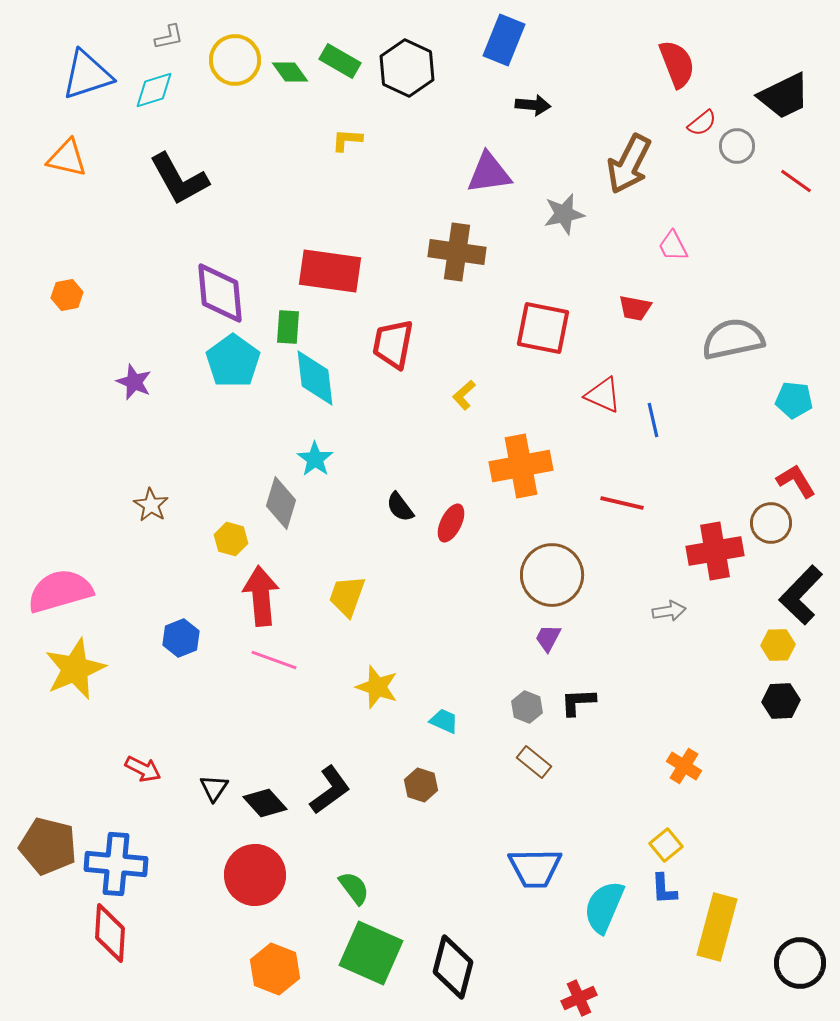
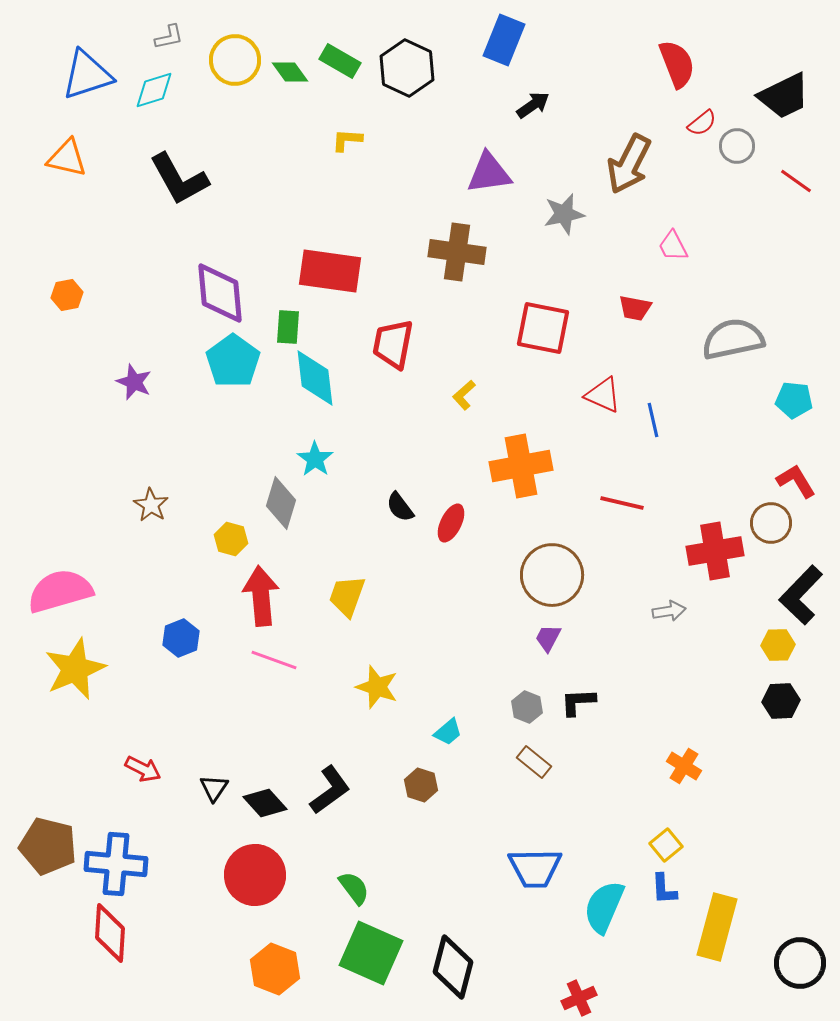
black arrow at (533, 105): rotated 40 degrees counterclockwise
cyan trapezoid at (444, 721): moved 4 px right, 11 px down; rotated 116 degrees clockwise
